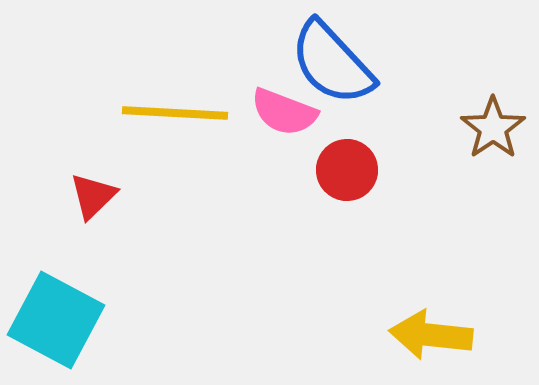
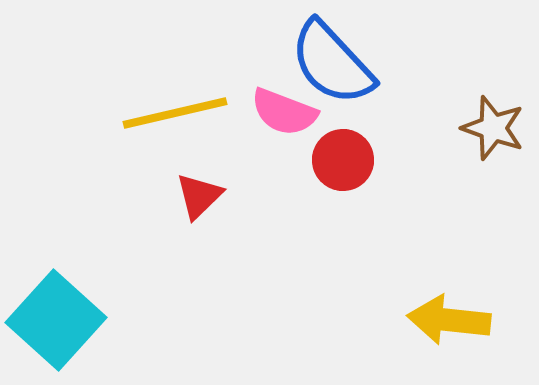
yellow line: rotated 16 degrees counterclockwise
brown star: rotated 18 degrees counterclockwise
red circle: moved 4 px left, 10 px up
red triangle: moved 106 px right
cyan square: rotated 14 degrees clockwise
yellow arrow: moved 18 px right, 15 px up
